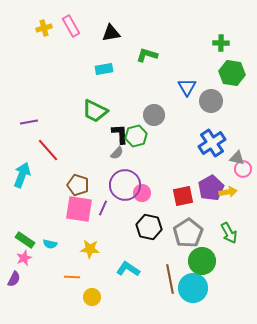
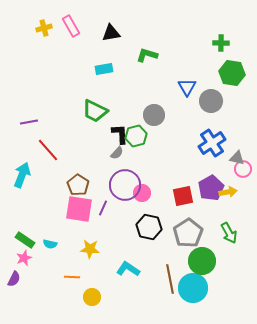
brown pentagon at (78, 185): rotated 15 degrees clockwise
